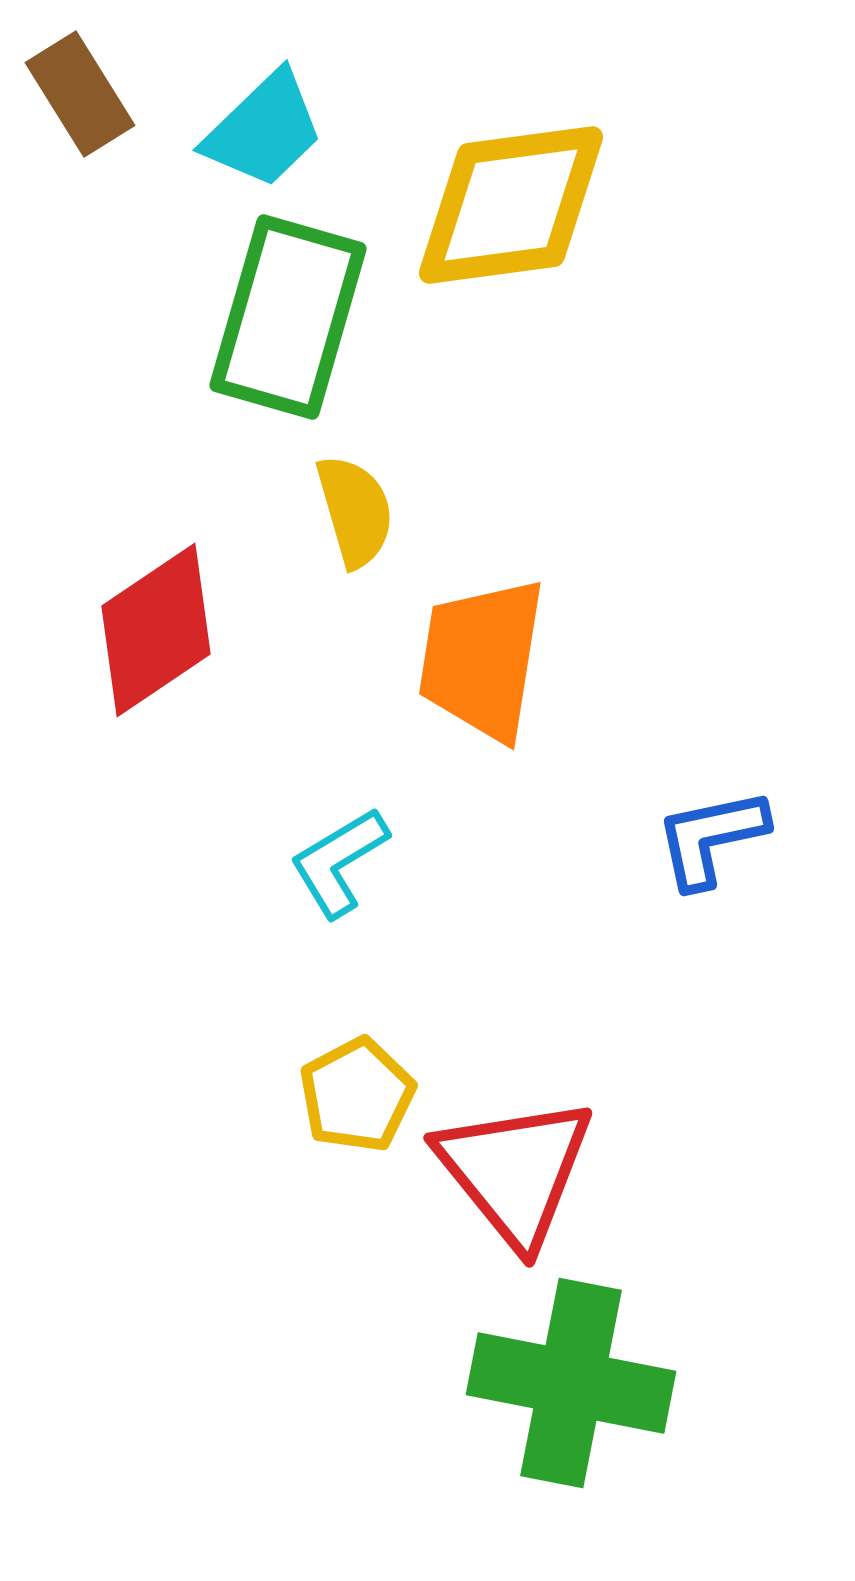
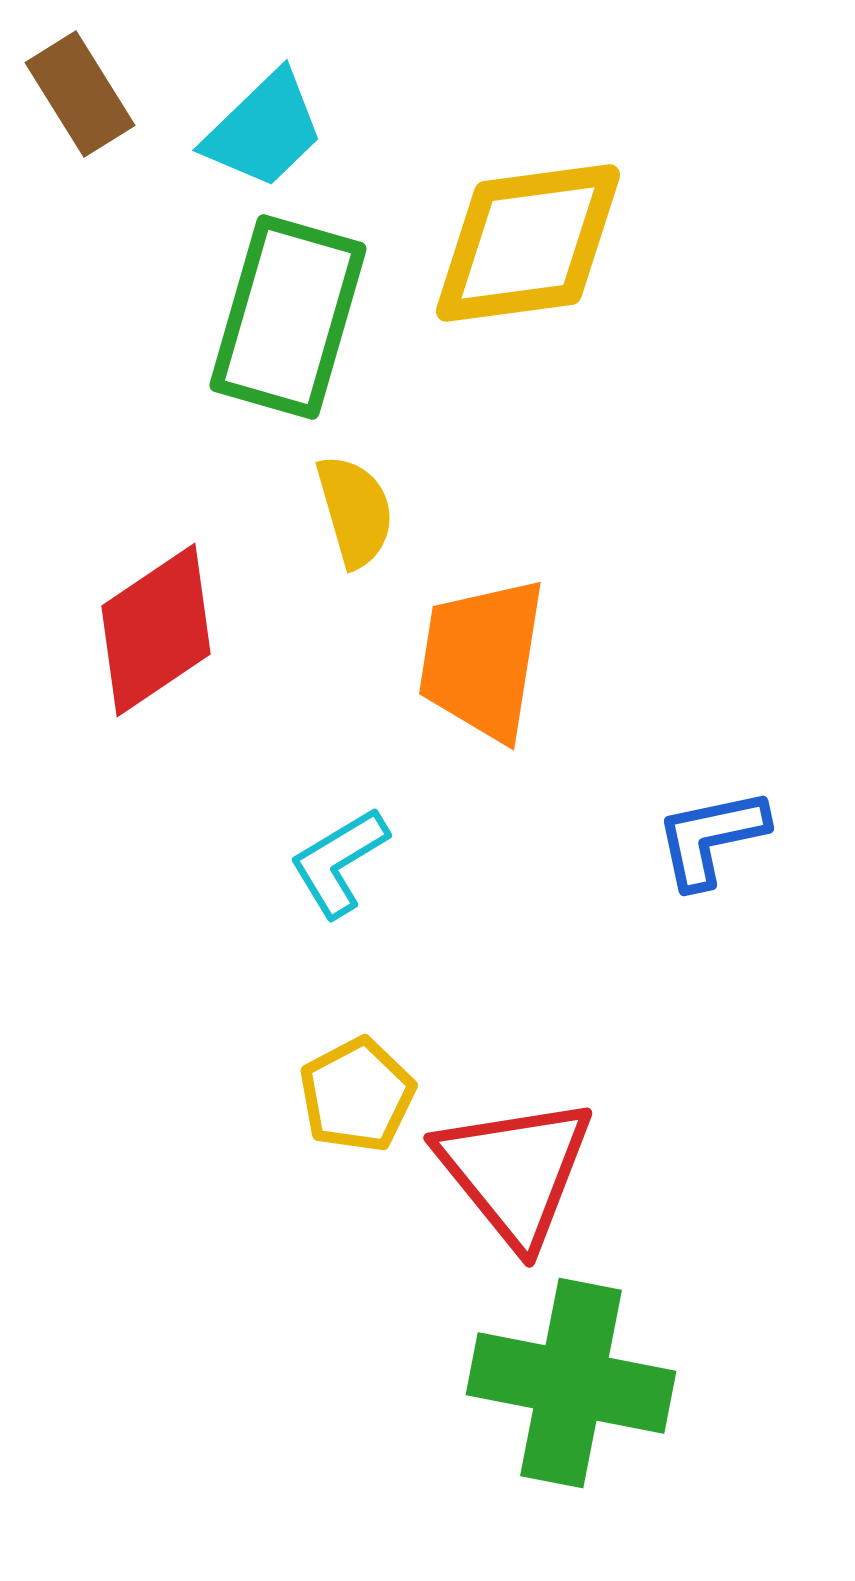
yellow diamond: moved 17 px right, 38 px down
